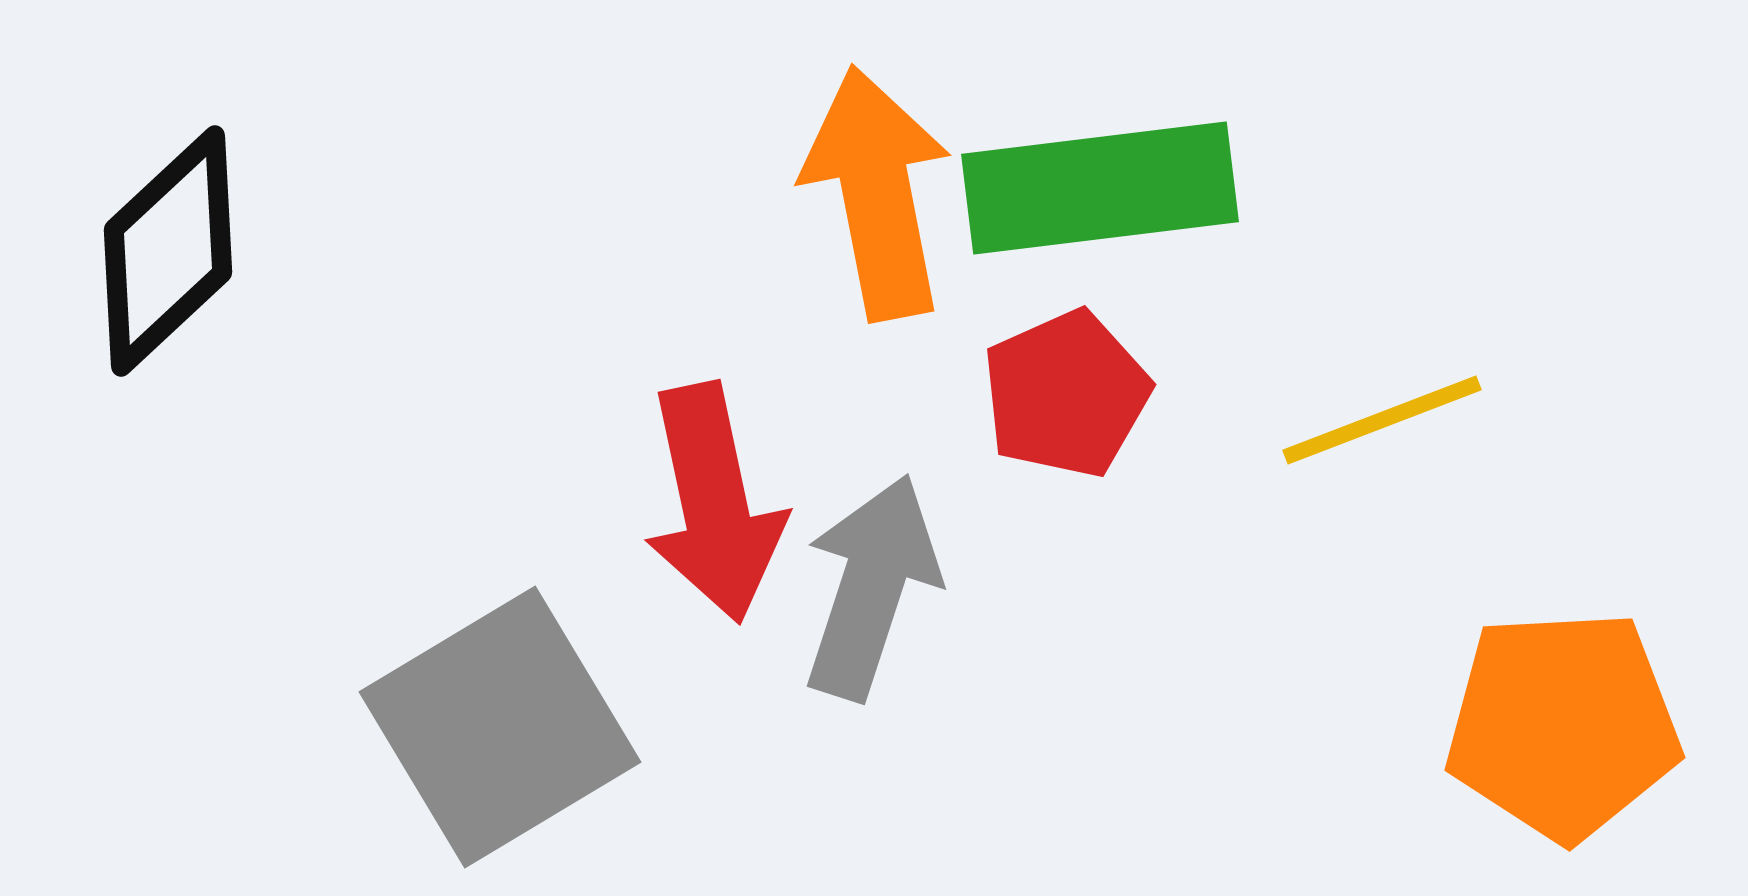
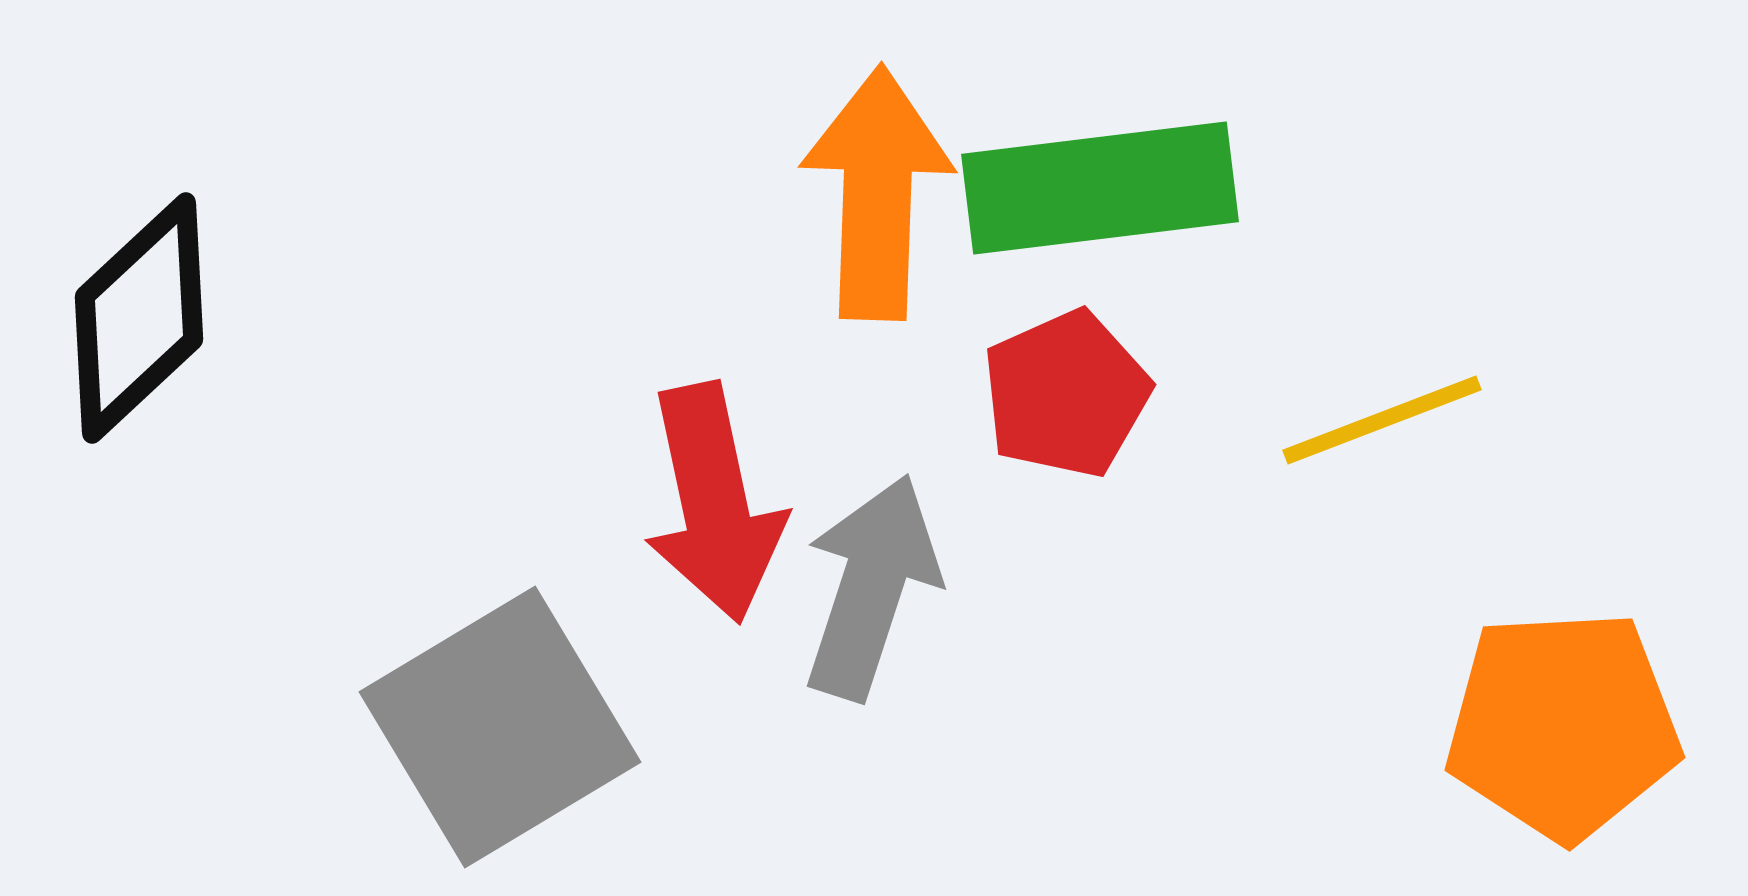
orange arrow: rotated 13 degrees clockwise
black diamond: moved 29 px left, 67 px down
